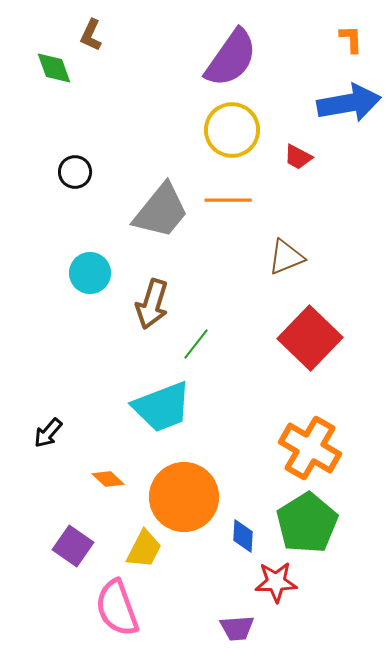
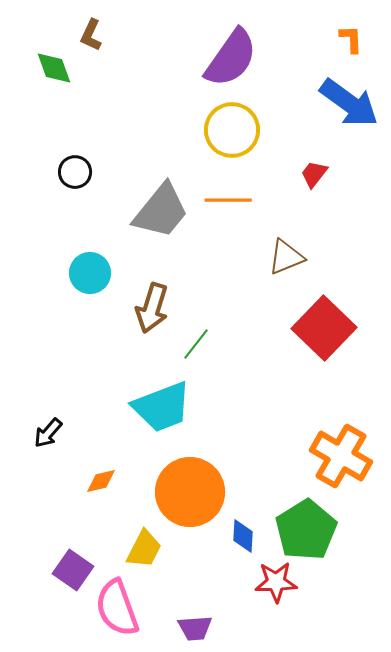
blue arrow: rotated 46 degrees clockwise
red trapezoid: moved 16 px right, 17 px down; rotated 100 degrees clockwise
brown arrow: moved 4 px down
red square: moved 14 px right, 10 px up
orange cross: moved 31 px right, 8 px down
orange diamond: moved 7 px left, 2 px down; rotated 56 degrees counterclockwise
orange circle: moved 6 px right, 5 px up
green pentagon: moved 1 px left, 7 px down
purple square: moved 24 px down
purple trapezoid: moved 42 px left
